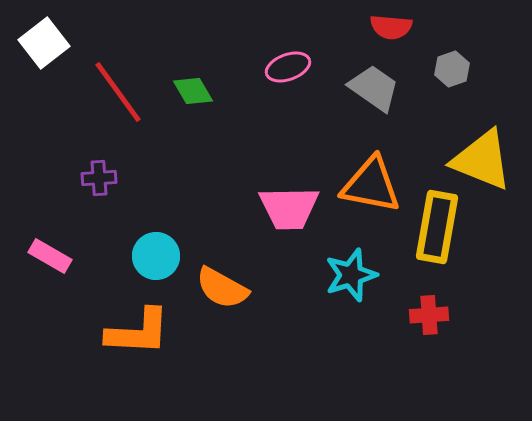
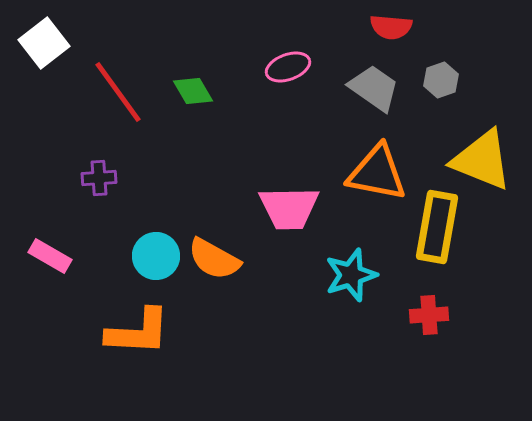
gray hexagon: moved 11 px left, 11 px down
orange triangle: moved 6 px right, 12 px up
orange semicircle: moved 8 px left, 29 px up
